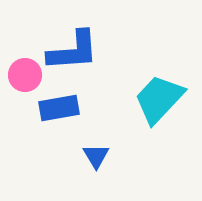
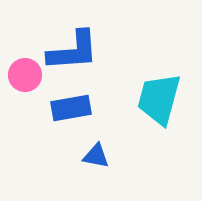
cyan trapezoid: rotated 28 degrees counterclockwise
blue rectangle: moved 12 px right
blue triangle: rotated 48 degrees counterclockwise
